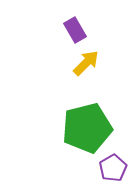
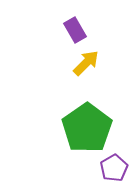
green pentagon: rotated 21 degrees counterclockwise
purple pentagon: moved 1 px right
